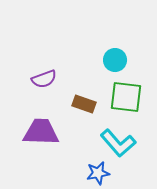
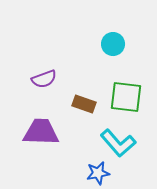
cyan circle: moved 2 px left, 16 px up
